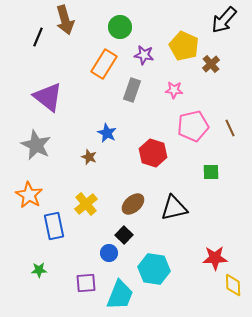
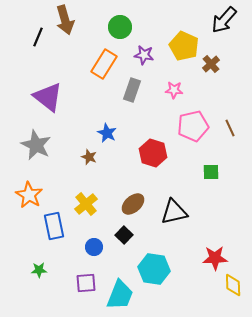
black triangle: moved 4 px down
blue circle: moved 15 px left, 6 px up
